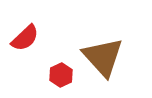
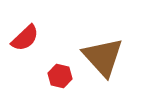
red hexagon: moved 1 px left, 1 px down; rotated 20 degrees counterclockwise
